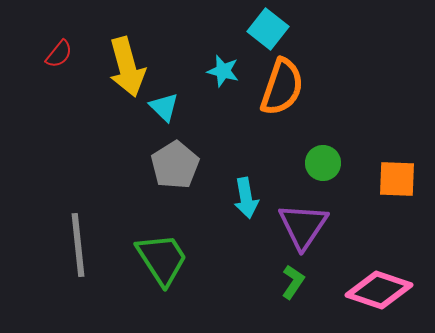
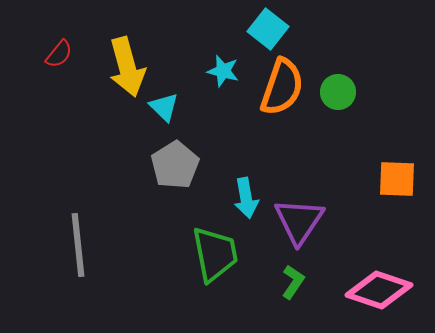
green circle: moved 15 px right, 71 px up
purple triangle: moved 4 px left, 5 px up
green trapezoid: moved 53 px right, 5 px up; rotated 22 degrees clockwise
